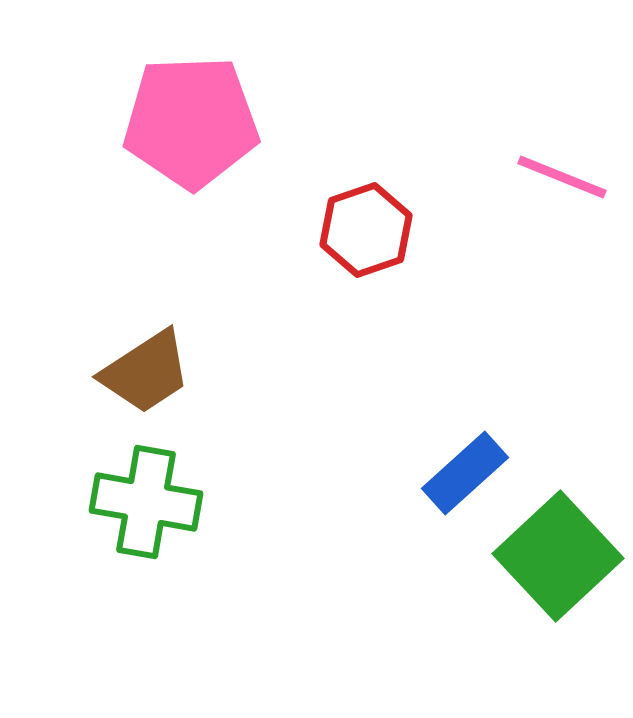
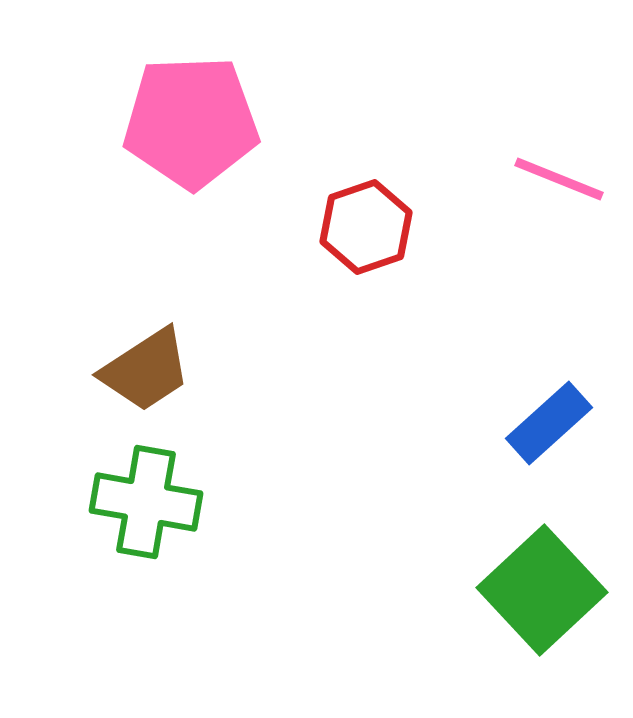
pink line: moved 3 px left, 2 px down
red hexagon: moved 3 px up
brown trapezoid: moved 2 px up
blue rectangle: moved 84 px right, 50 px up
green square: moved 16 px left, 34 px down
